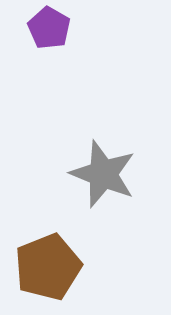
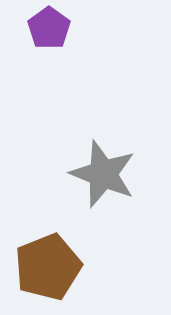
purple pentagon: rotated 6 degrees clockwise
